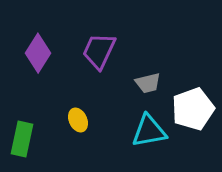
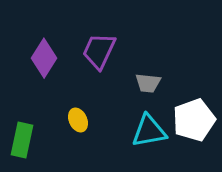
purple diamond: moved 6 px right, 5 px down
gray trapezoid: rotated 20 degrees clockwise
white pentagon: moved 1 px right, 11 px down
green rectangle: moved 1 px down
